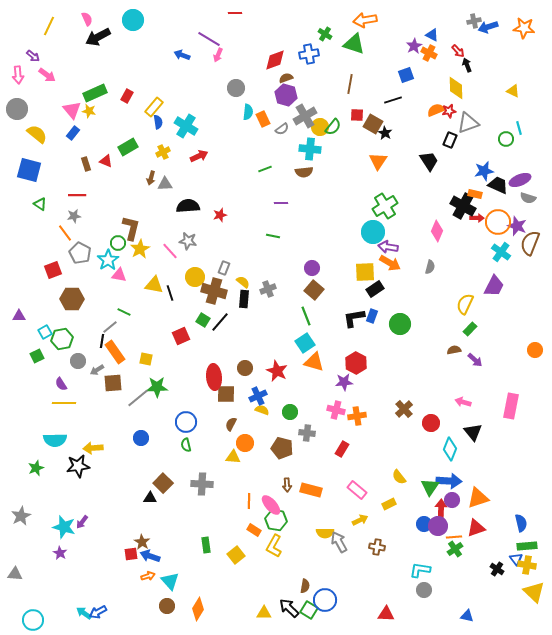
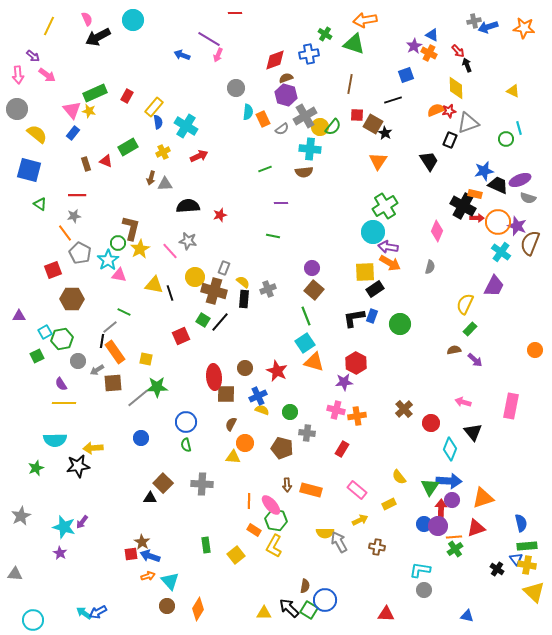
orange triangle at (478, 498): moved 5 px right
